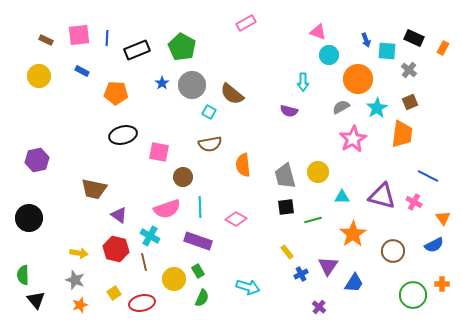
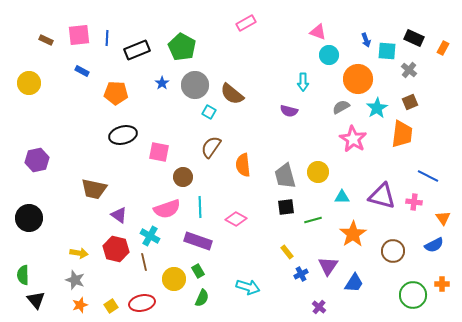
yellow circle at (39, 76): moved 10 px left, 7 px down
gray circle at (192, 85): moved 3 px right
pink star at (353, 139): rotated 12 degrees counterclockwise
brown semicircle at (210, 144): moved 1 px right, 3 px down; rotated 135 degrees clockwise
pink cross at (414, 202): rotated 21 degrees counterclockwise
yellow square at (114, 293): moved 3 px left, 13 px down
